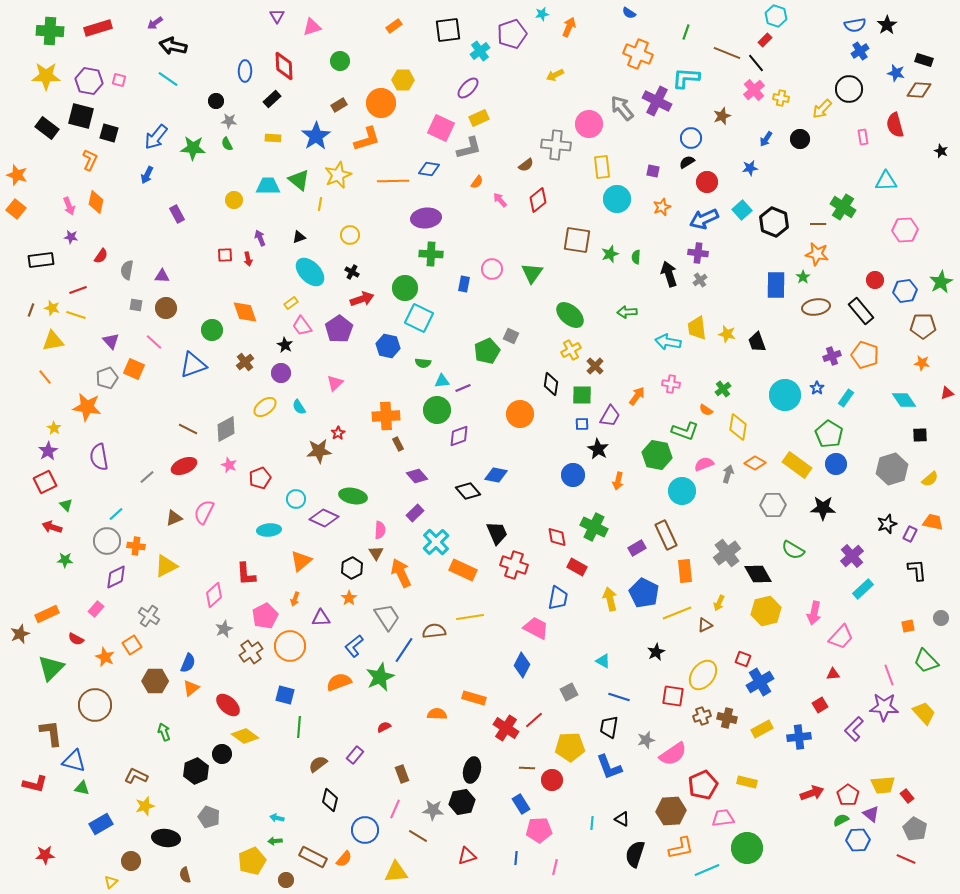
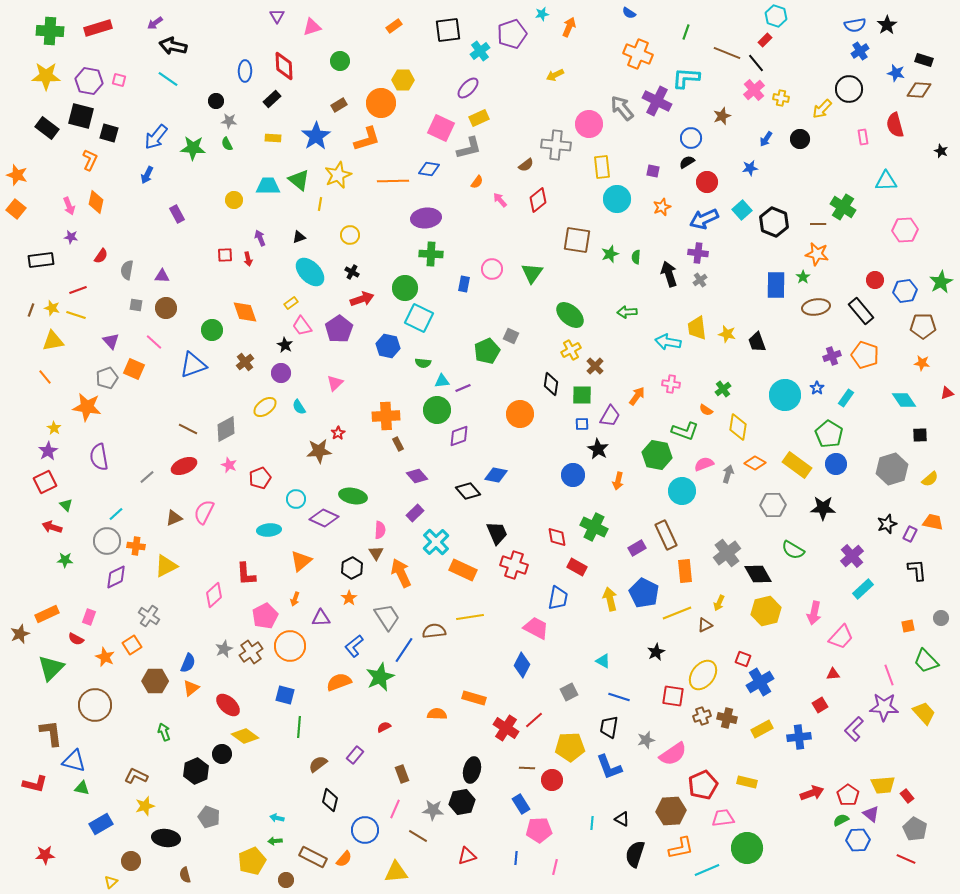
pink rectangle at (96, 609): moved 7 px left, 8 px down; rotated 21 degrees counterclockwise
gray star at (224, 629): moved 20 px down
